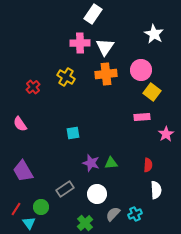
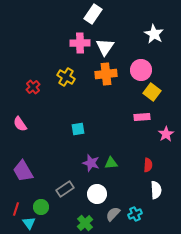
cyan square: moved 5 px right, 4 px up
red line: rotated 16 degrees counterclockwise
